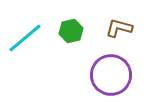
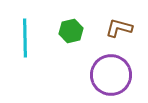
cyan line: rotated 51 degrees counterclockwise
